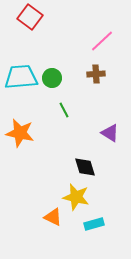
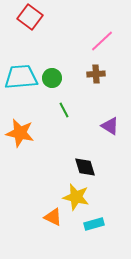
purple triangle: moved 7 px up
